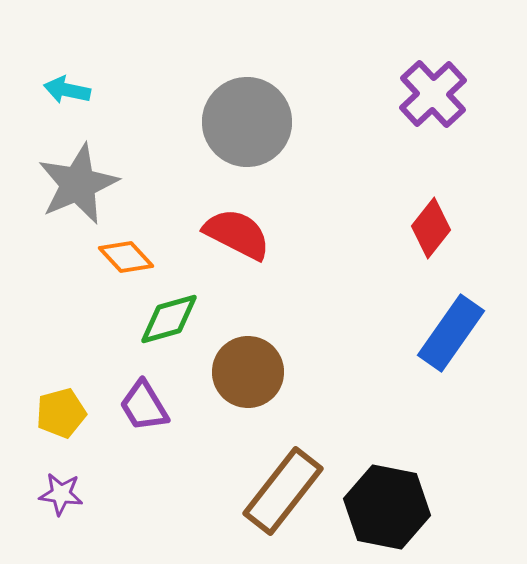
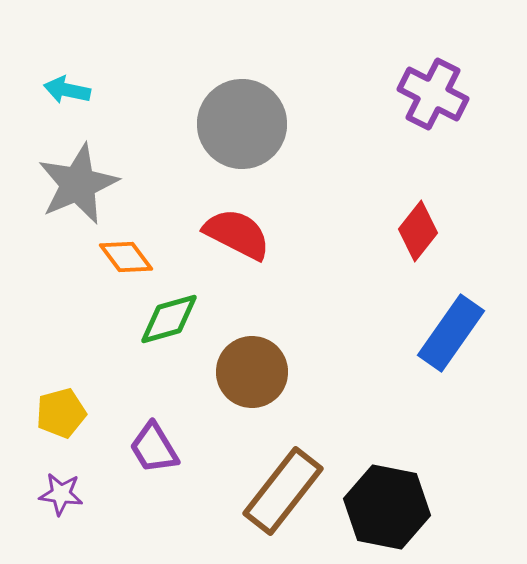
purple cross: rotated 20 degrees counterclockwise
gray circle: moved 5 px left, 2 px down
red diamond: moved 13 px left, 3 px down
orange diamond: rotated 6 degrees clockwise
brown circle: moved 4 px right
purple trapezoid: moved 10 px right, 42 px down
